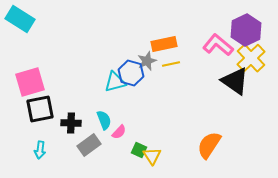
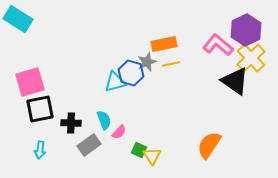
cyan rectangle: moved 2 px left
gray star: moved 1 px down
